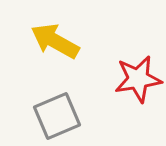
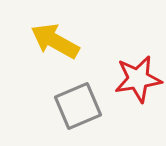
gray square: moved 21 px right, 10 px up
